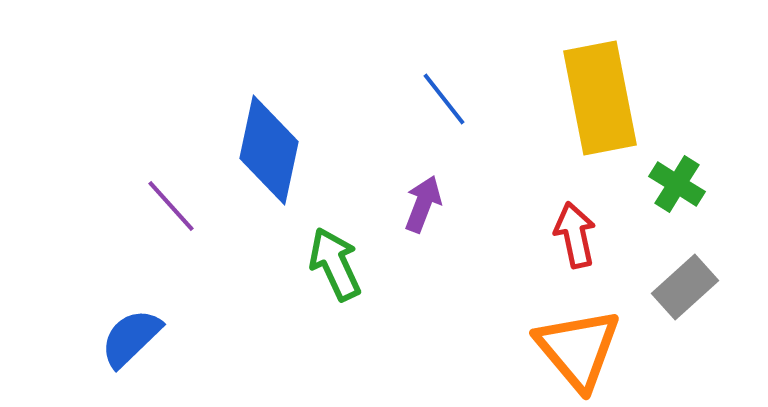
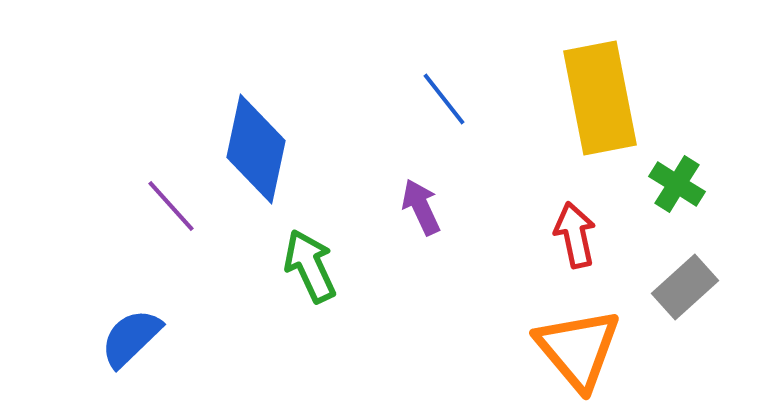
blue diamond: moved 13 px left, 1 px up
purple arrow: moved 2 px left, 3 px down; rotated 46 degrees counterclockwise
green arrow: moved 25 px left, 2 px down
